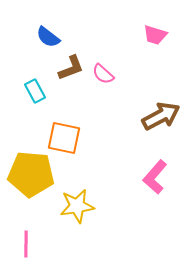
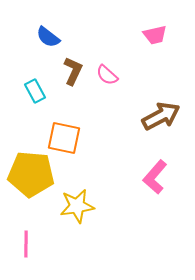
pink trapezoid: rotated 30 degrees counterclockwise
brown L-shape: moved 2 px right, 3 px down; rotated 44 degrees counterclockwise
pink semicircle: moved 4 px right, 1 px down
